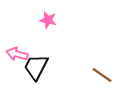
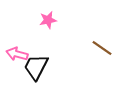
pink star: rotated 24 degrees counterclockwise
brown line: moved 27 px up
